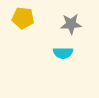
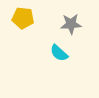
cyan semicircle: moved 4 px left; rotated 42 degrees clockwise
